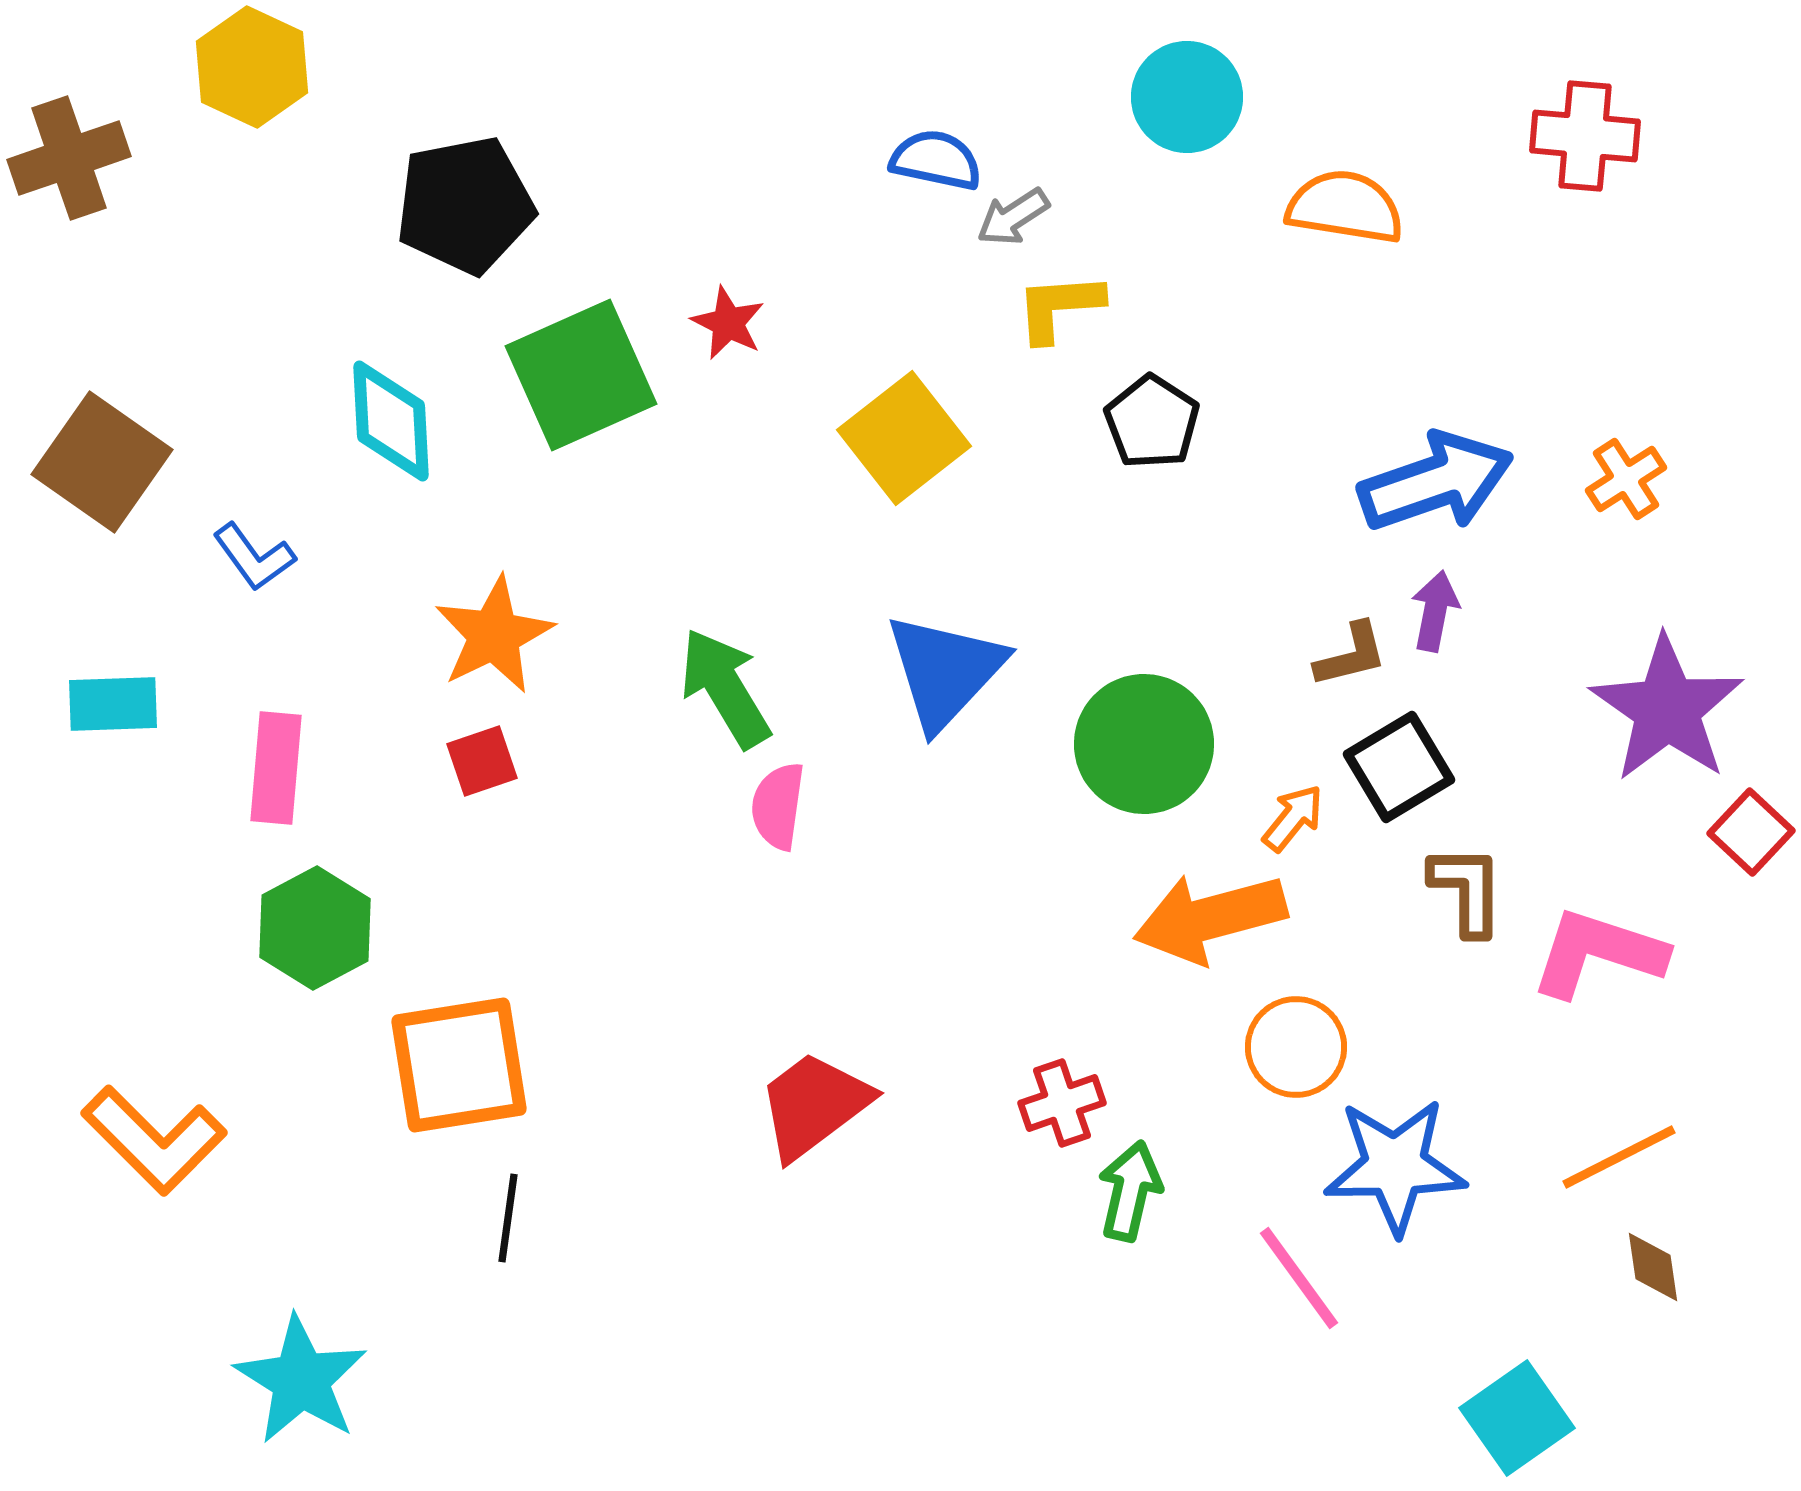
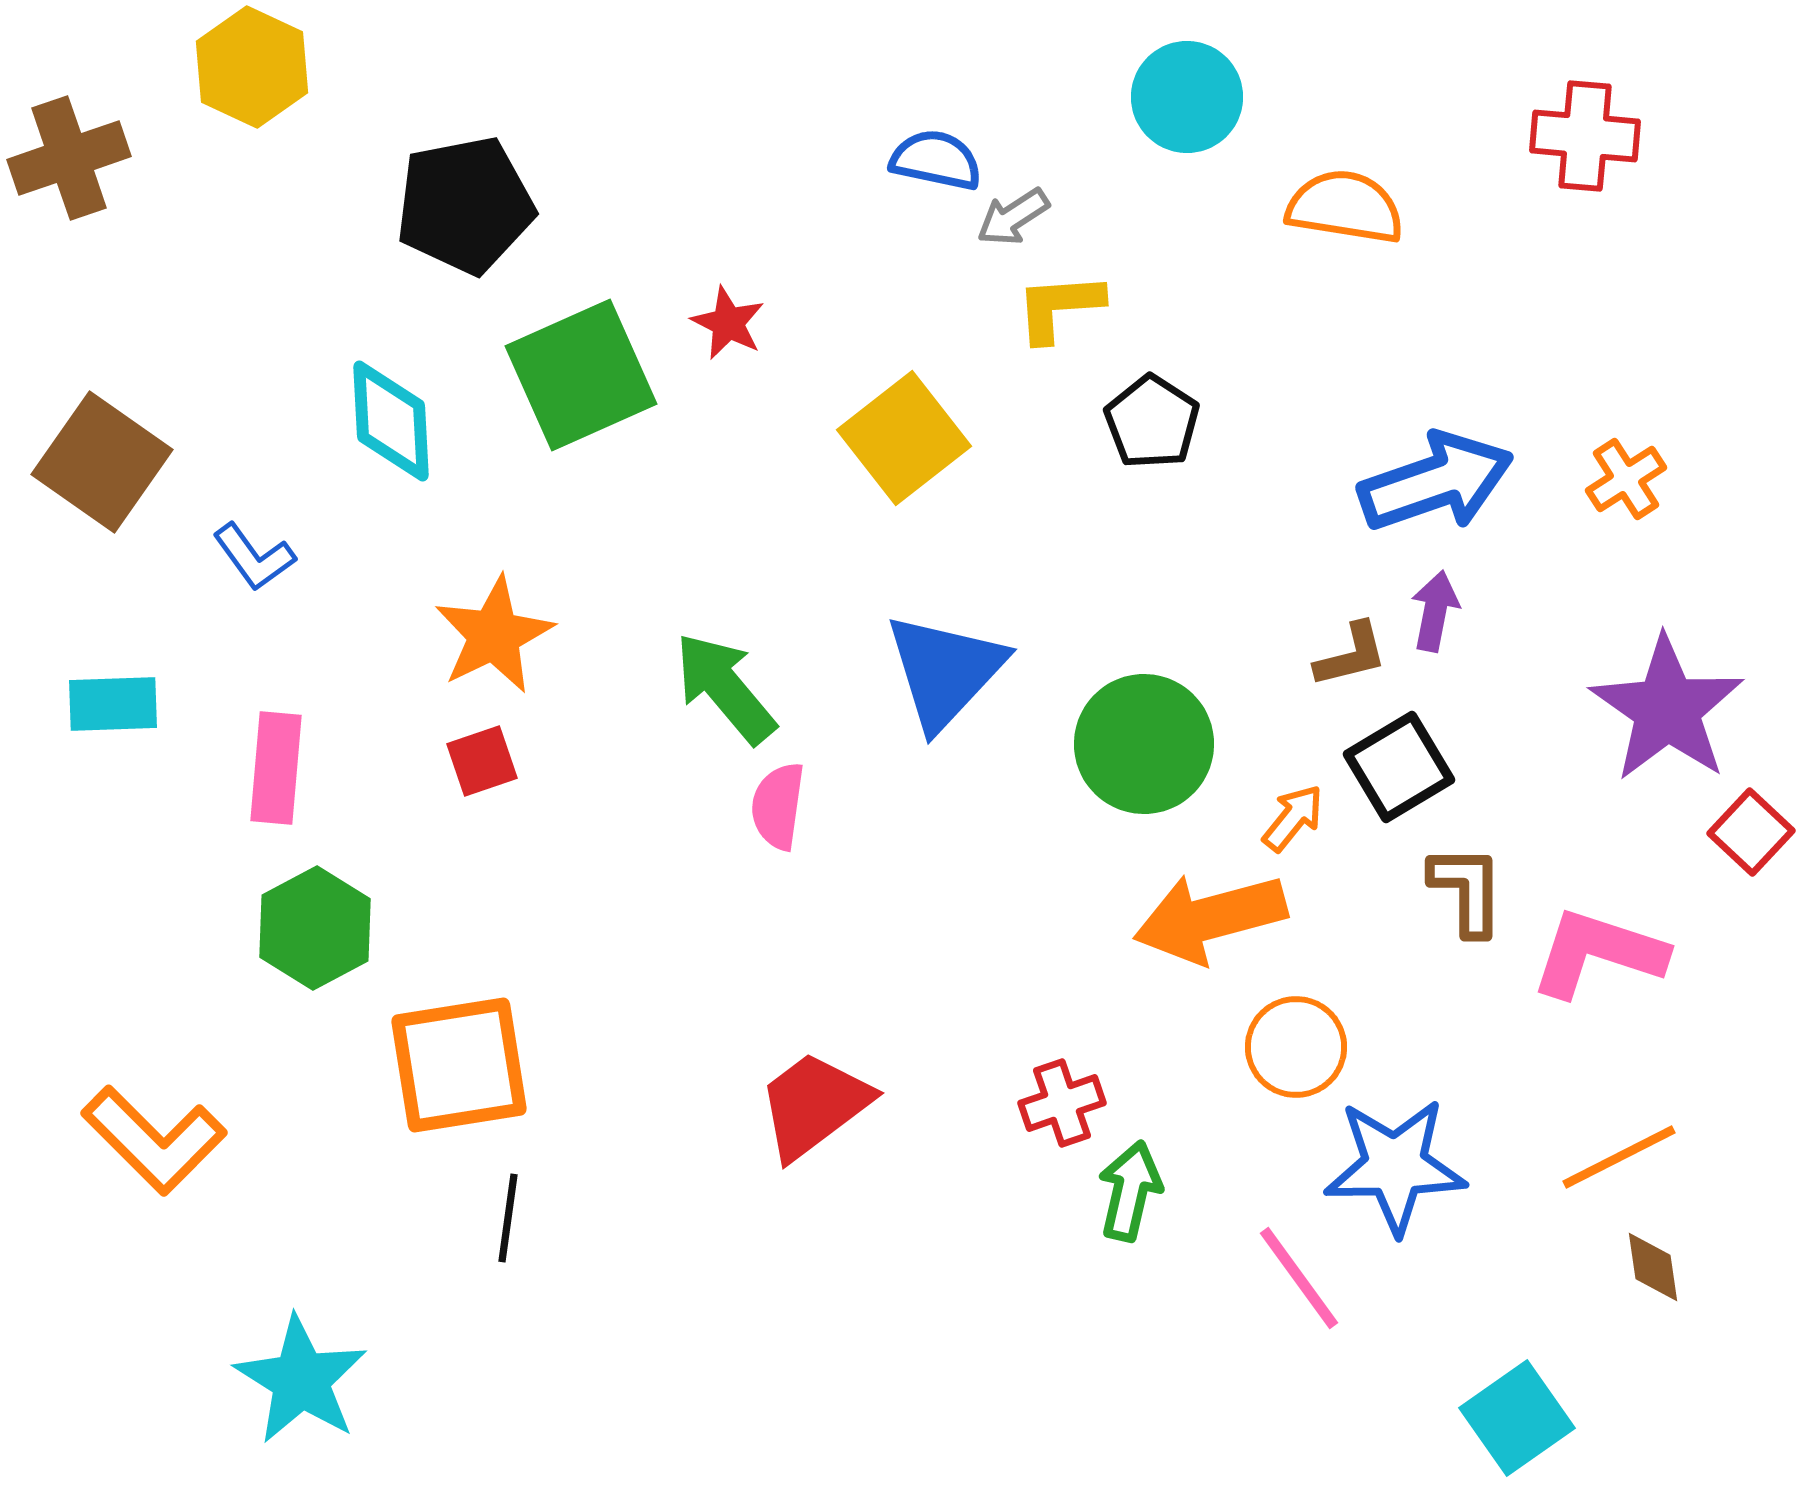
green arrow at (725, 688): rotated 9 degrees counterclockwise
